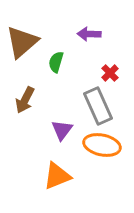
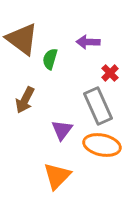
purple arrow: moved 1 px left, 8 px down
brown triangle: moved 3 px up; rotated 42 degrees counterclockwise
green semicircle: moved 6 px left, 3 px up
orange triangle: rotated 24 degrees counterclockwise
